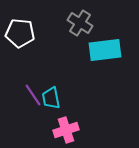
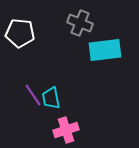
gray cross: rotated 10 degrees counterclockwise
